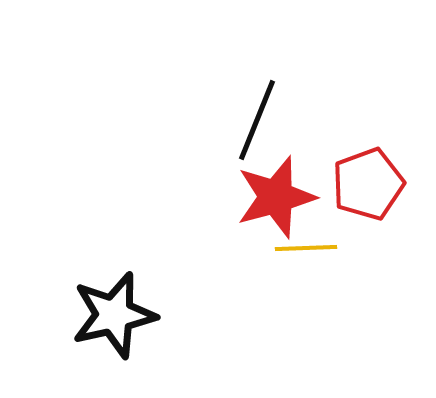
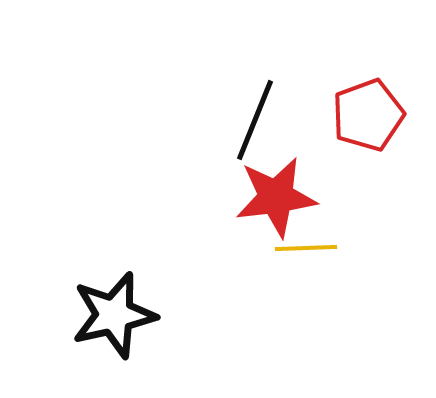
black line: moved 2 px left
red pentagon: moved 69 px up
red star: rotated 8 degrees clockwise
